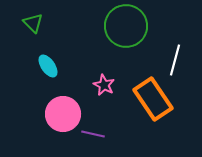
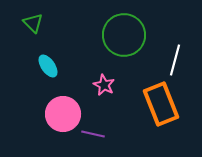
green circle: moved 2 px left, 9 px down
orange rectangle: moved 8 px right, 5 px down; rotated 12 degrees clockwise
